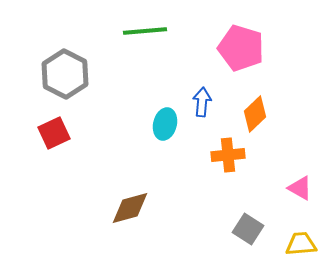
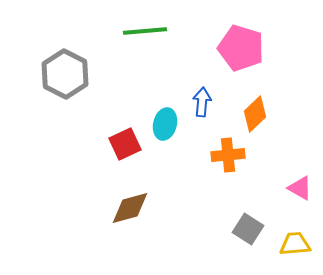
red square: moved 71 px right, 11 px down
yellow trapezoid: moved 6 px left
